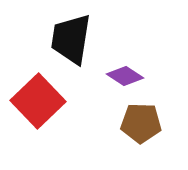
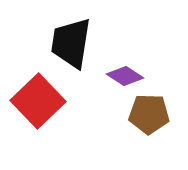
black trapezoid: moved 4 px down
brown pentagon: moved 8 px right, 9 px up
